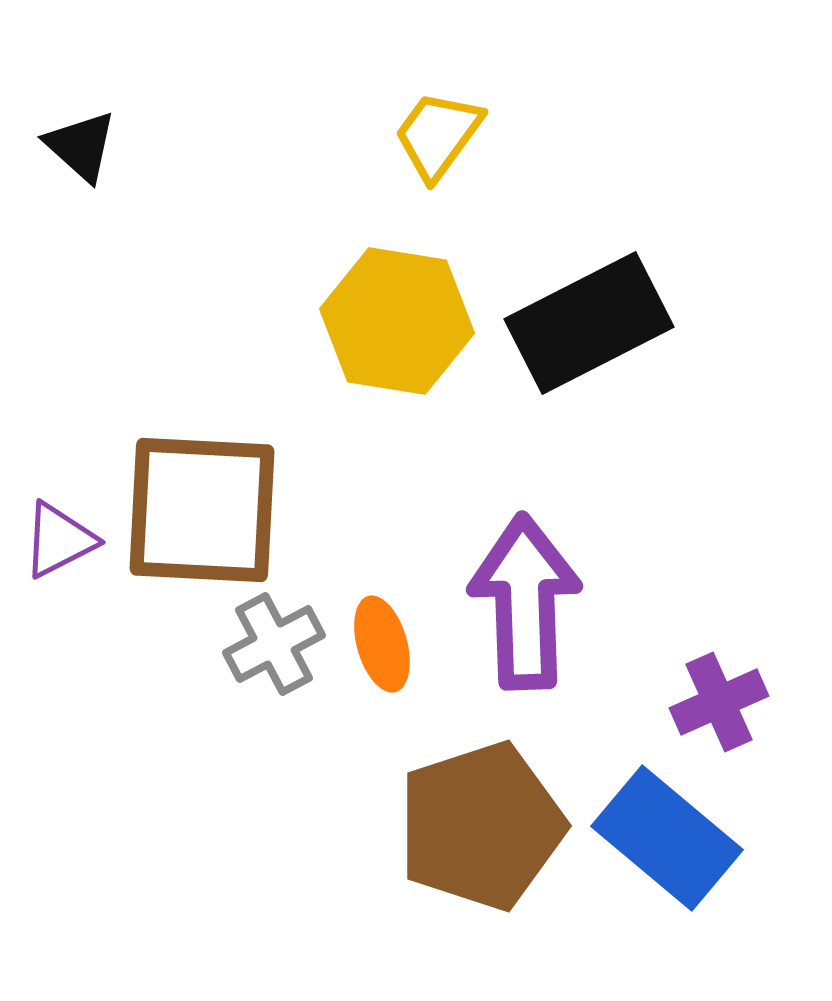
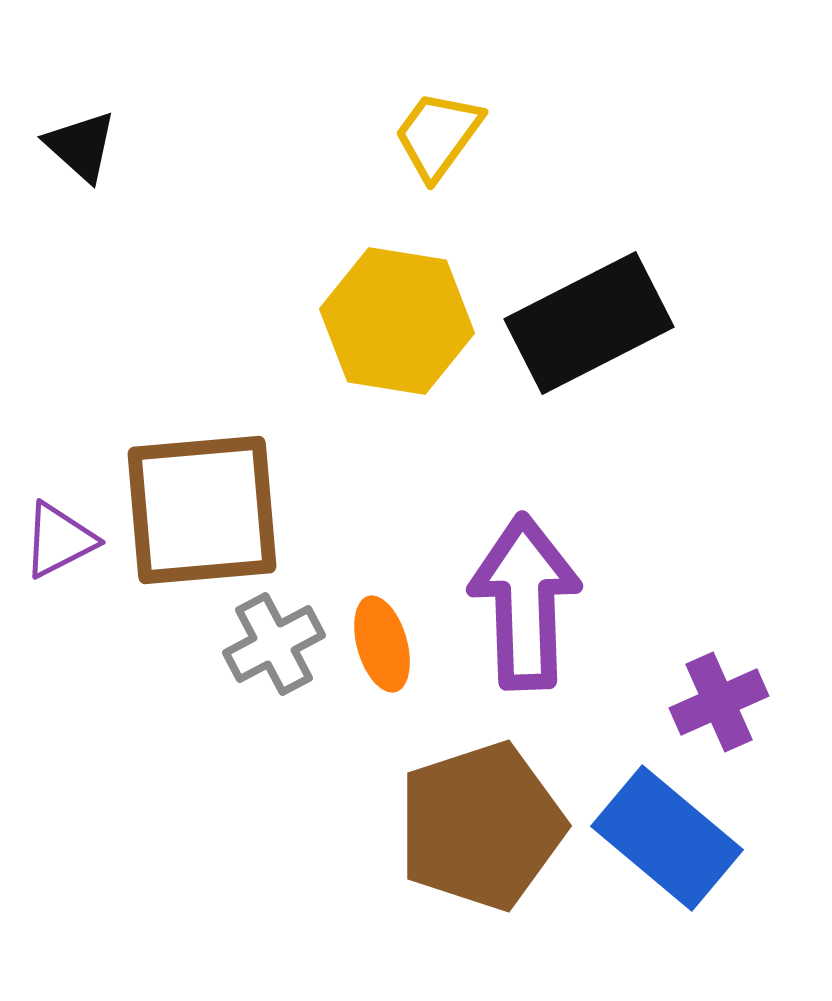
brown square: rotated 8 degrees counterclockwise
